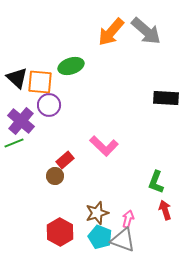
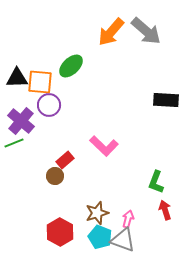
green ellipse: rotated 25 degrees counterclockwise
black triangle: rotated 45 degrees counterclockwise
black rectangle: moved 2 px down
